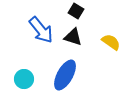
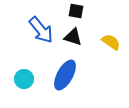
black square: rotated 21 degrees counterclockwise
